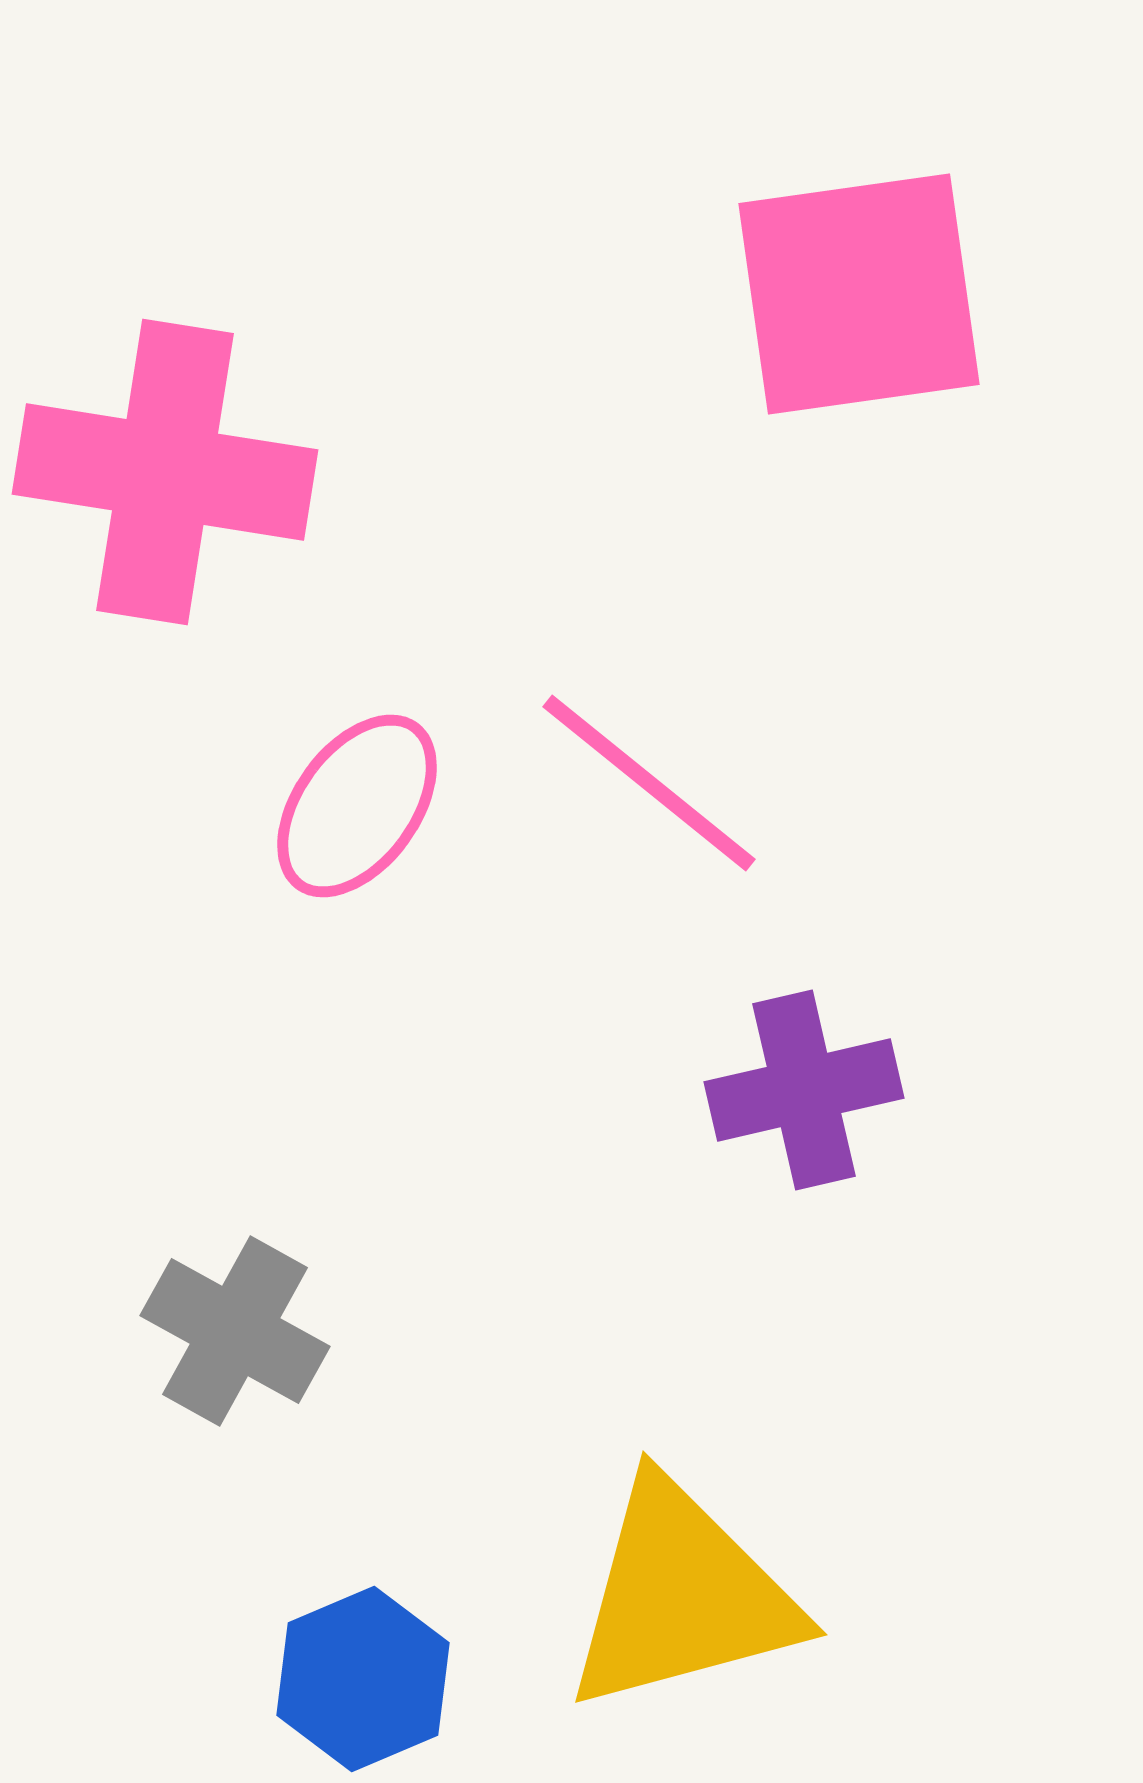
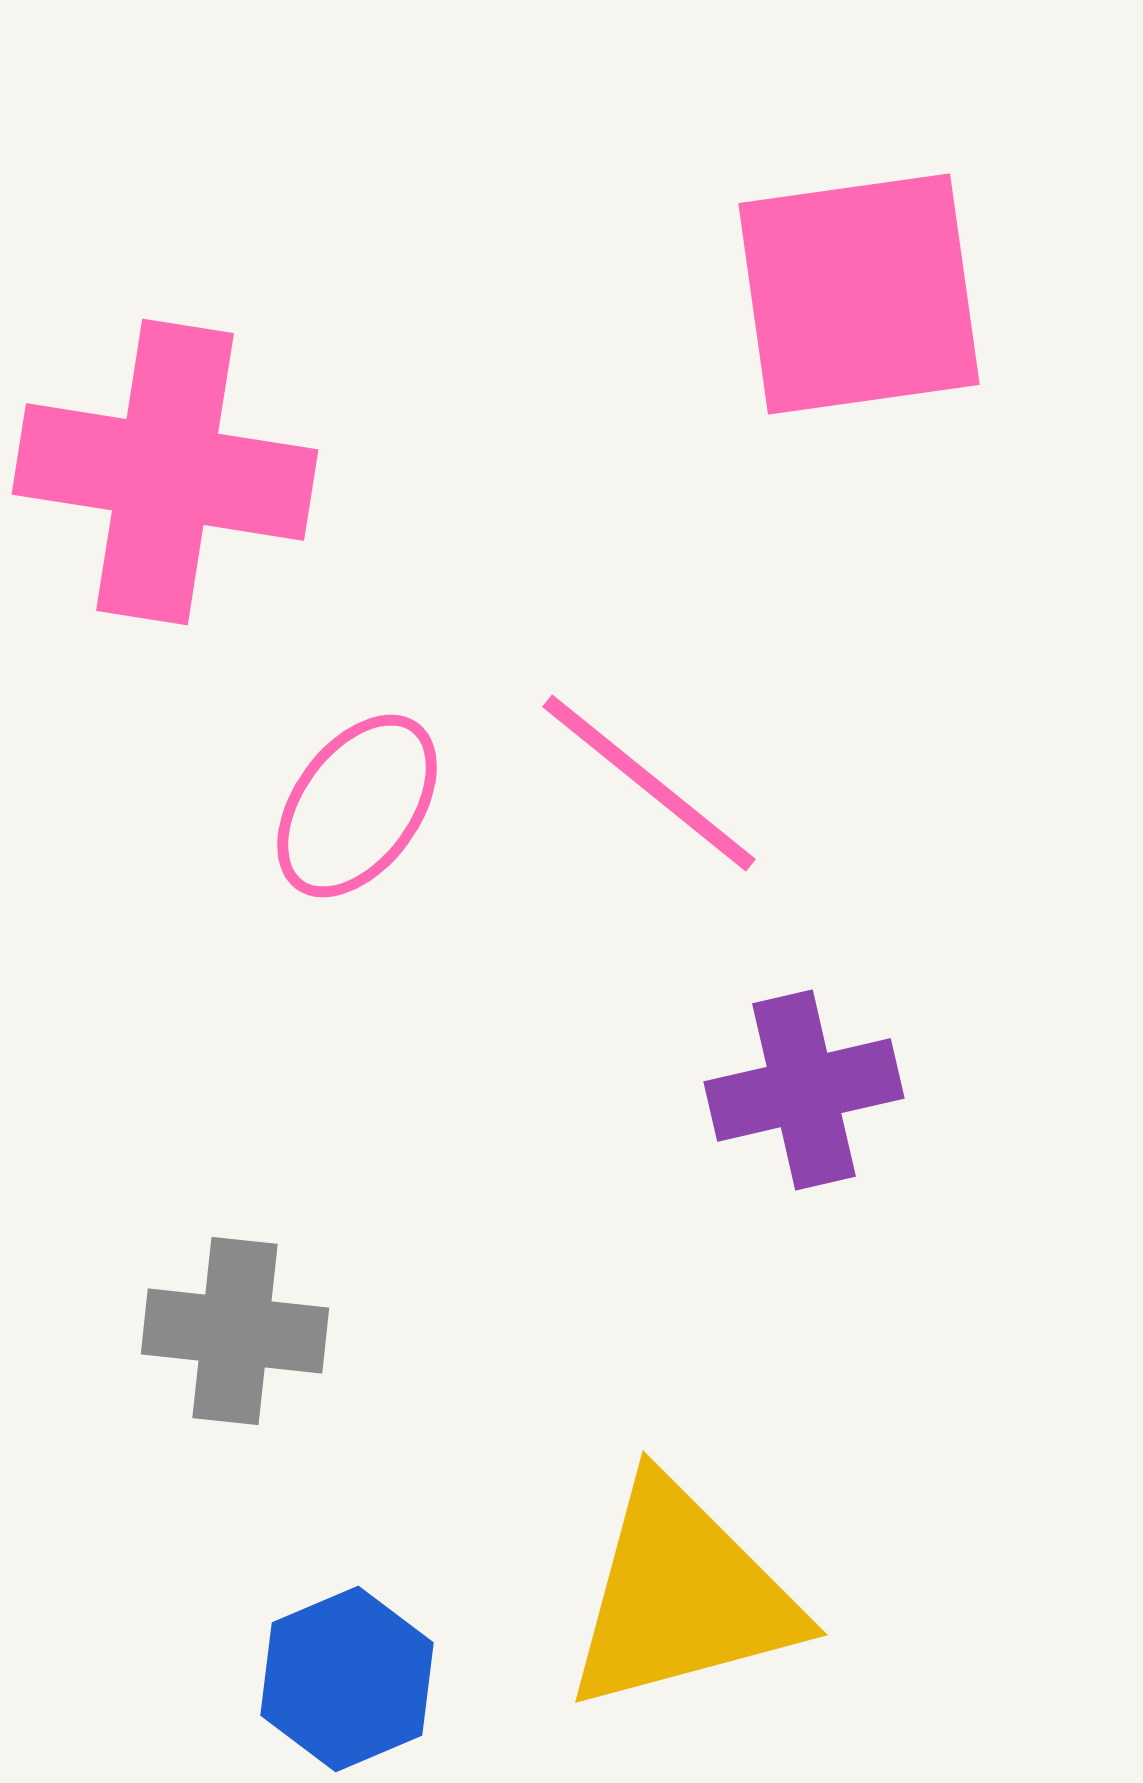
gray cross: rotated 23 degrees counterclockwise
blue hexagon: moved 16 px left
